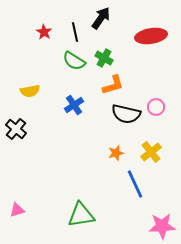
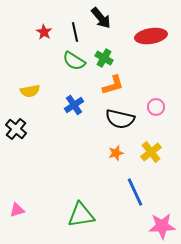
black arrow: rotated 105 degrees clockwise
black semicircle: moved 6 px left, 5 px down
blue line: moved 8 px down
